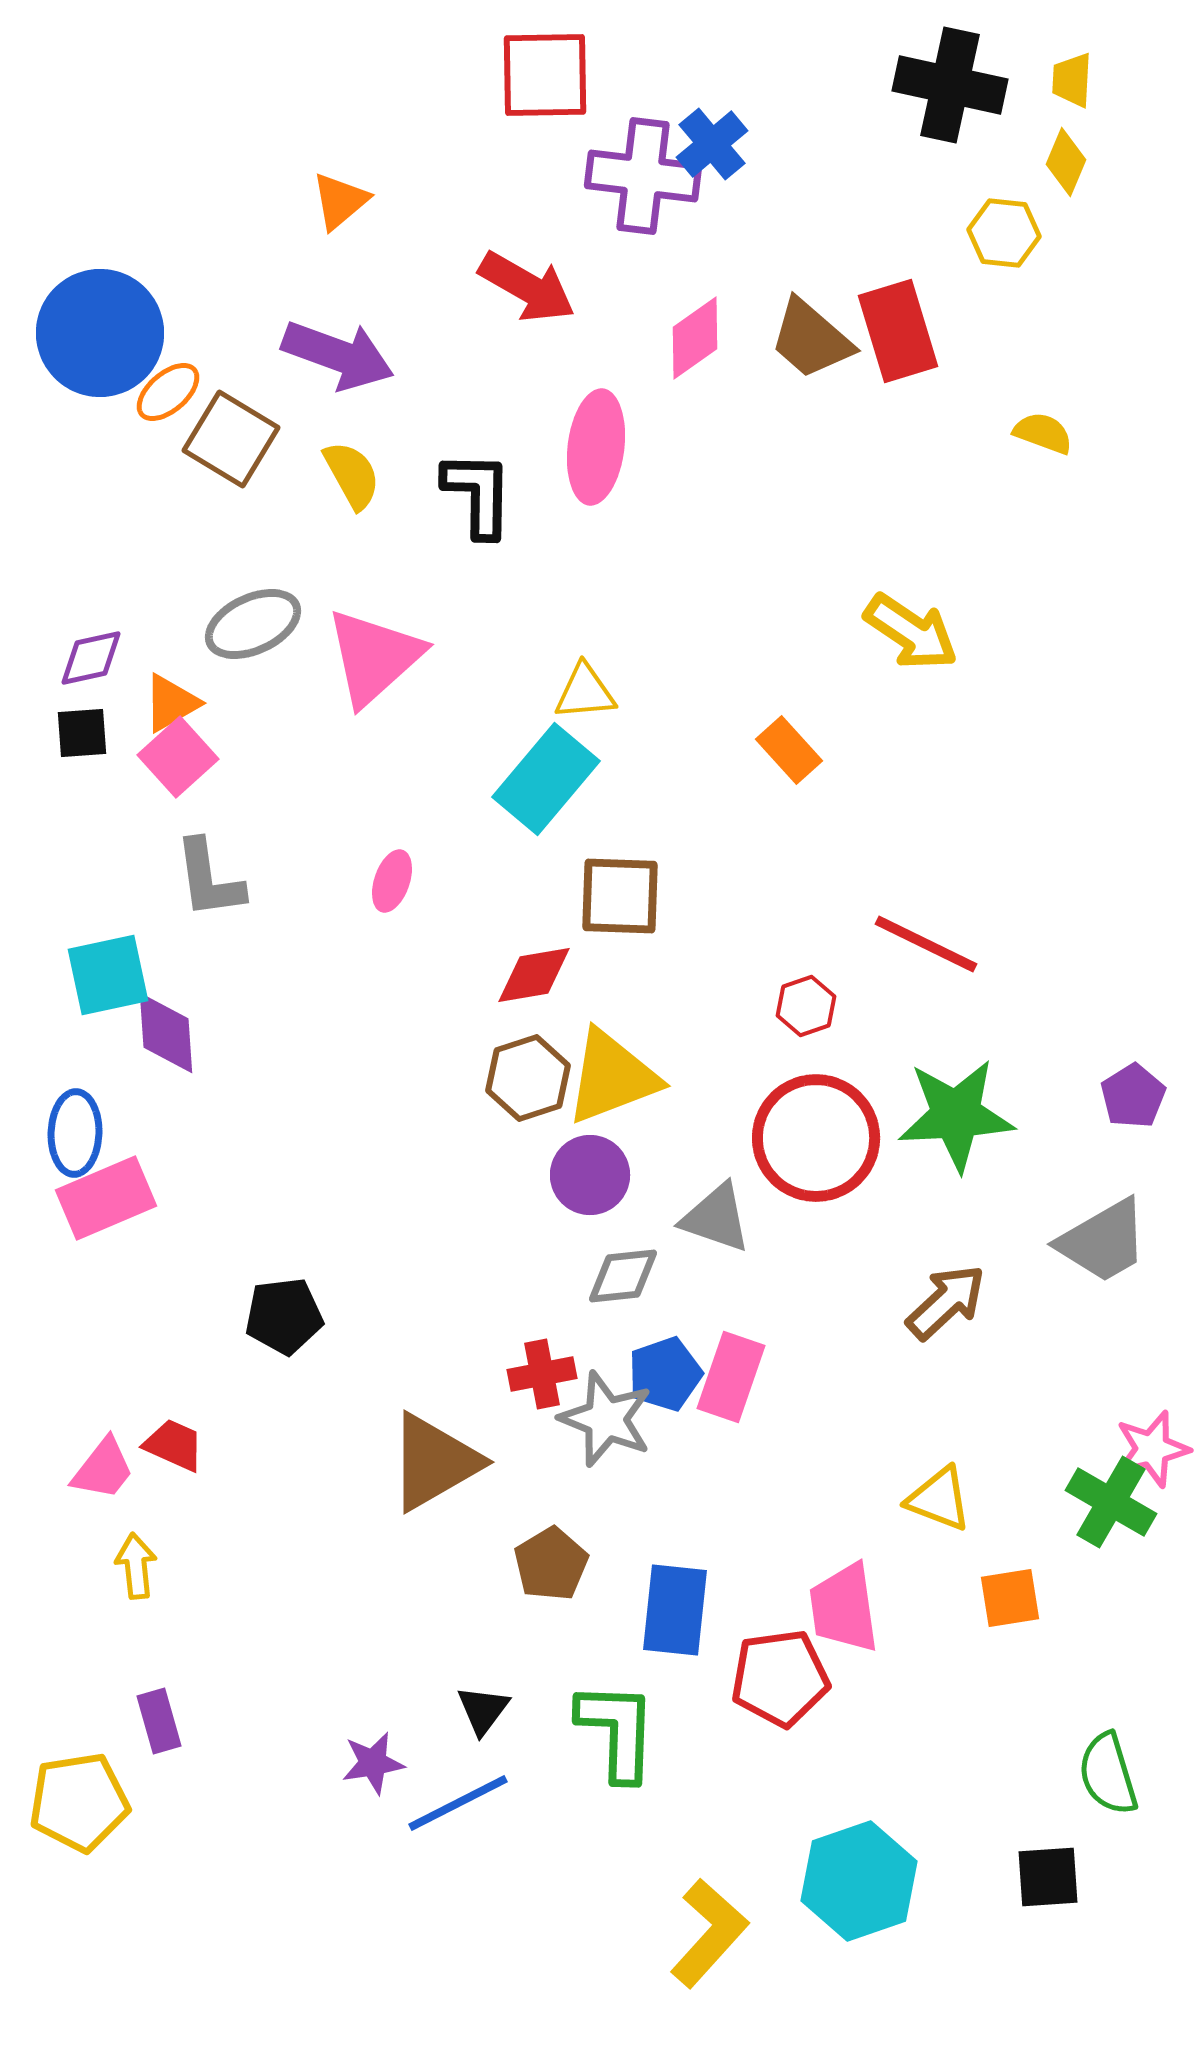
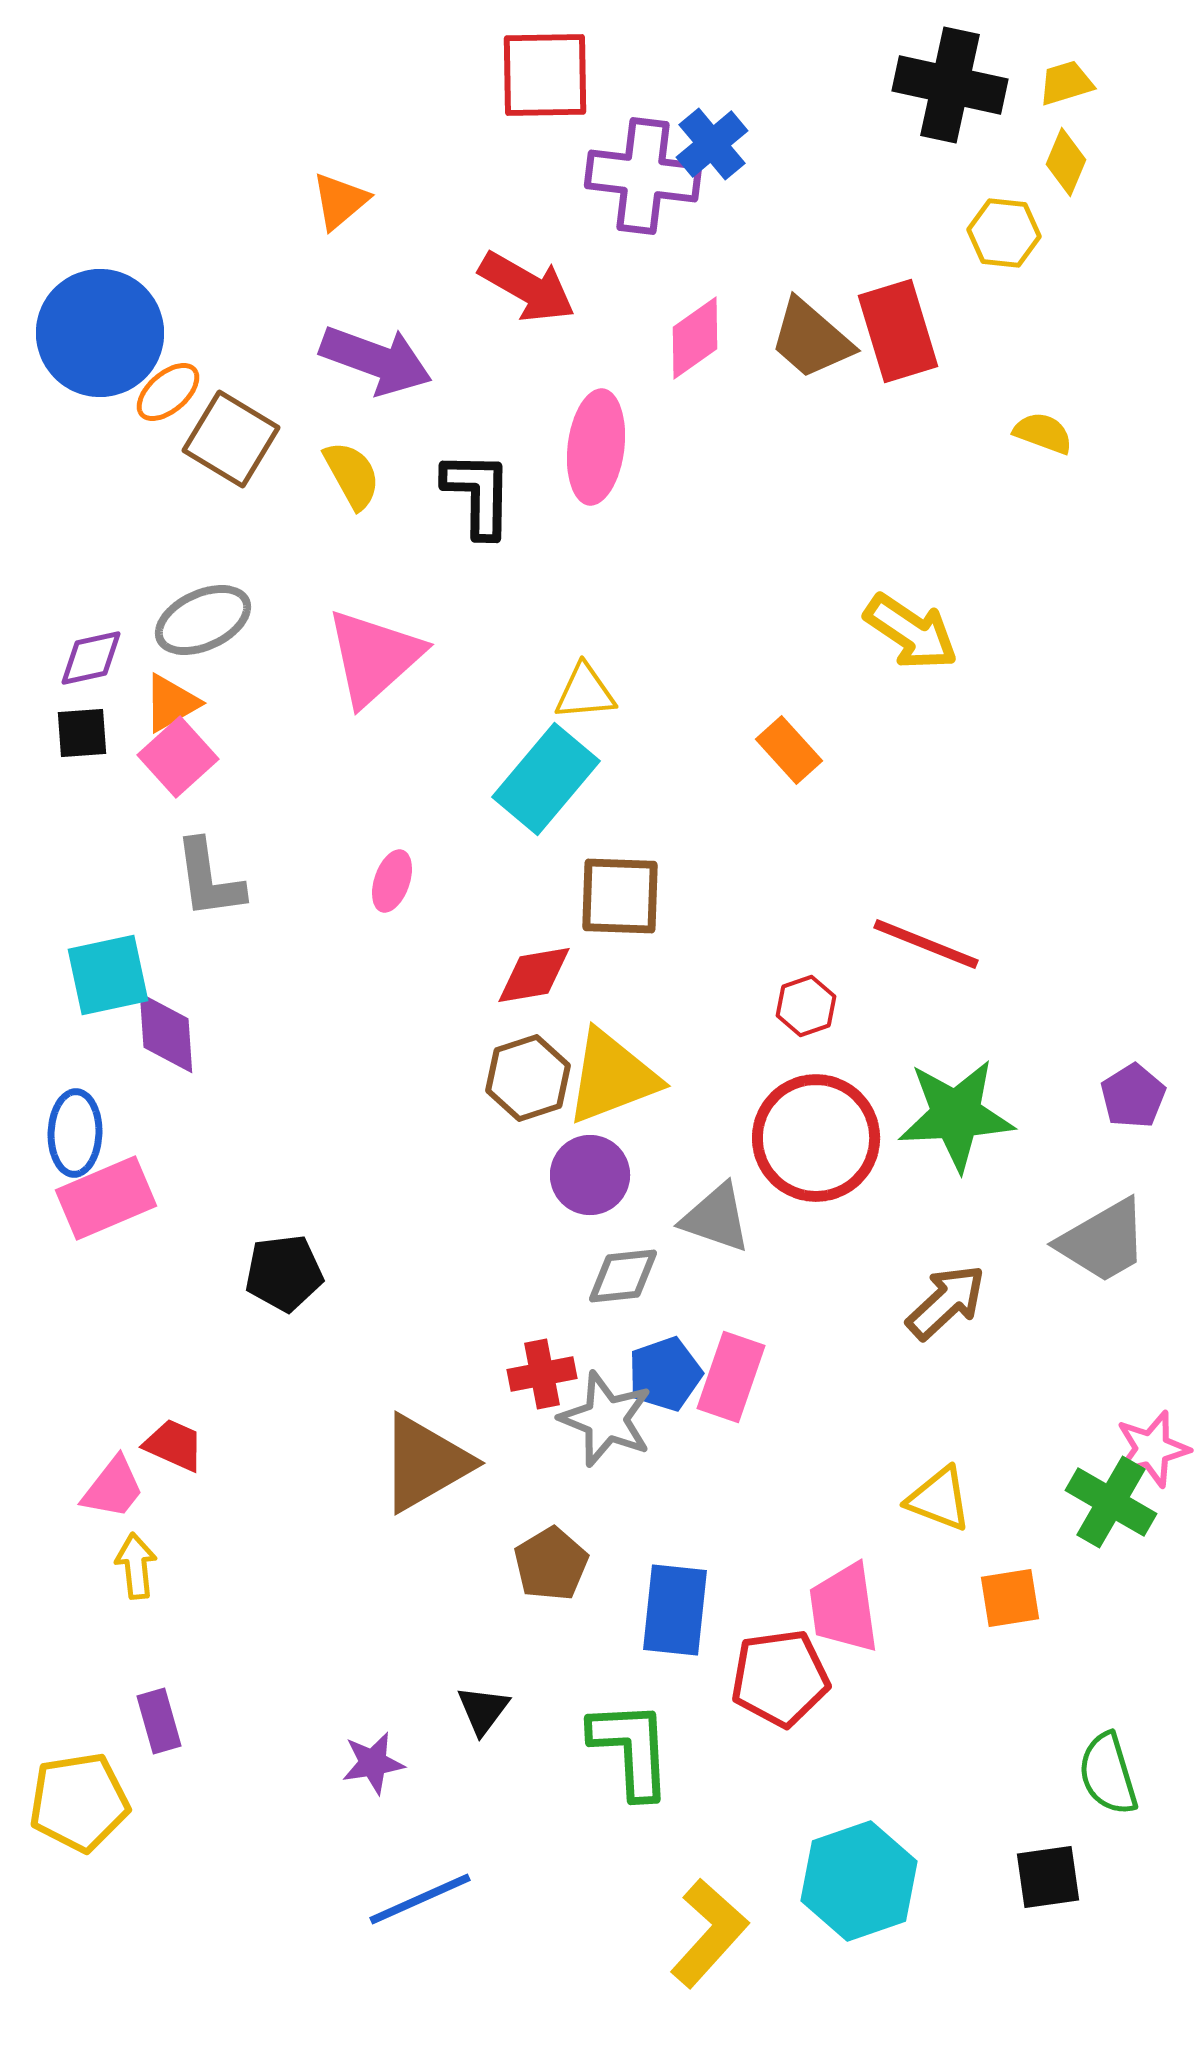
yellow trapezoid at (1072, 80): moved 6 px left, 3 px down; rotated 70 degrees clockwise
purple arrow at (338, 355): moved 38 px right, 5 px down
gray ellipse at (253, 624): moved 50 px left, 4 px up
red line at (926, 944): rotated 4 degrees counterclockwise
black pentagon at (284, 1316): moved 43 px up
brown triangle at (434, 1462): moved 9 px left, 1 px down
pink trapezoid at (103, 1469): moved 10 px right, 19 px down
green L-shape at (617, 1731): moved 14 px right, 18 px down; rotated 5 degrees counterclockwise
blue line at (458, 1803): moved 38 px left, 96 px down; rotated 3 degrees clockwise
black square at (1048, 1877): rotated 4 degrees counterclockwise
